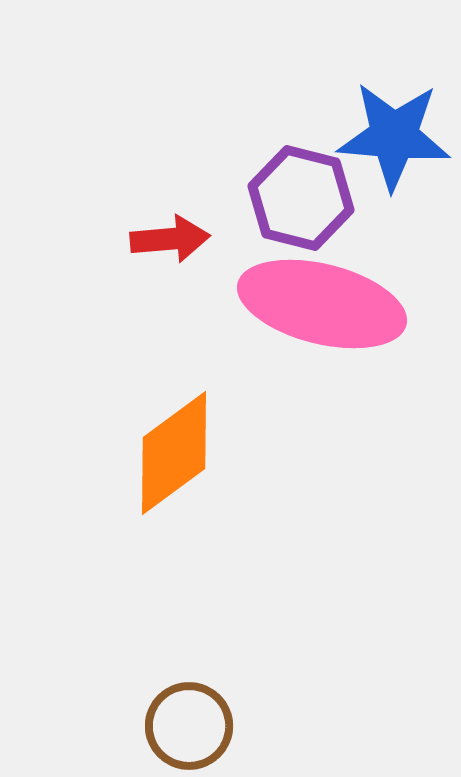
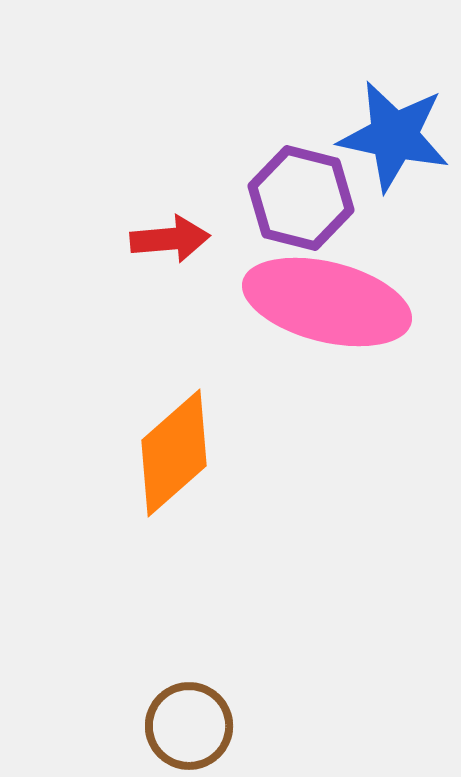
blue star: rotated 7 degrees clockwise
pink ellipse: moved 5 px right, 2 px up
orange diamond: rotated 5 degrees counterclockwise
